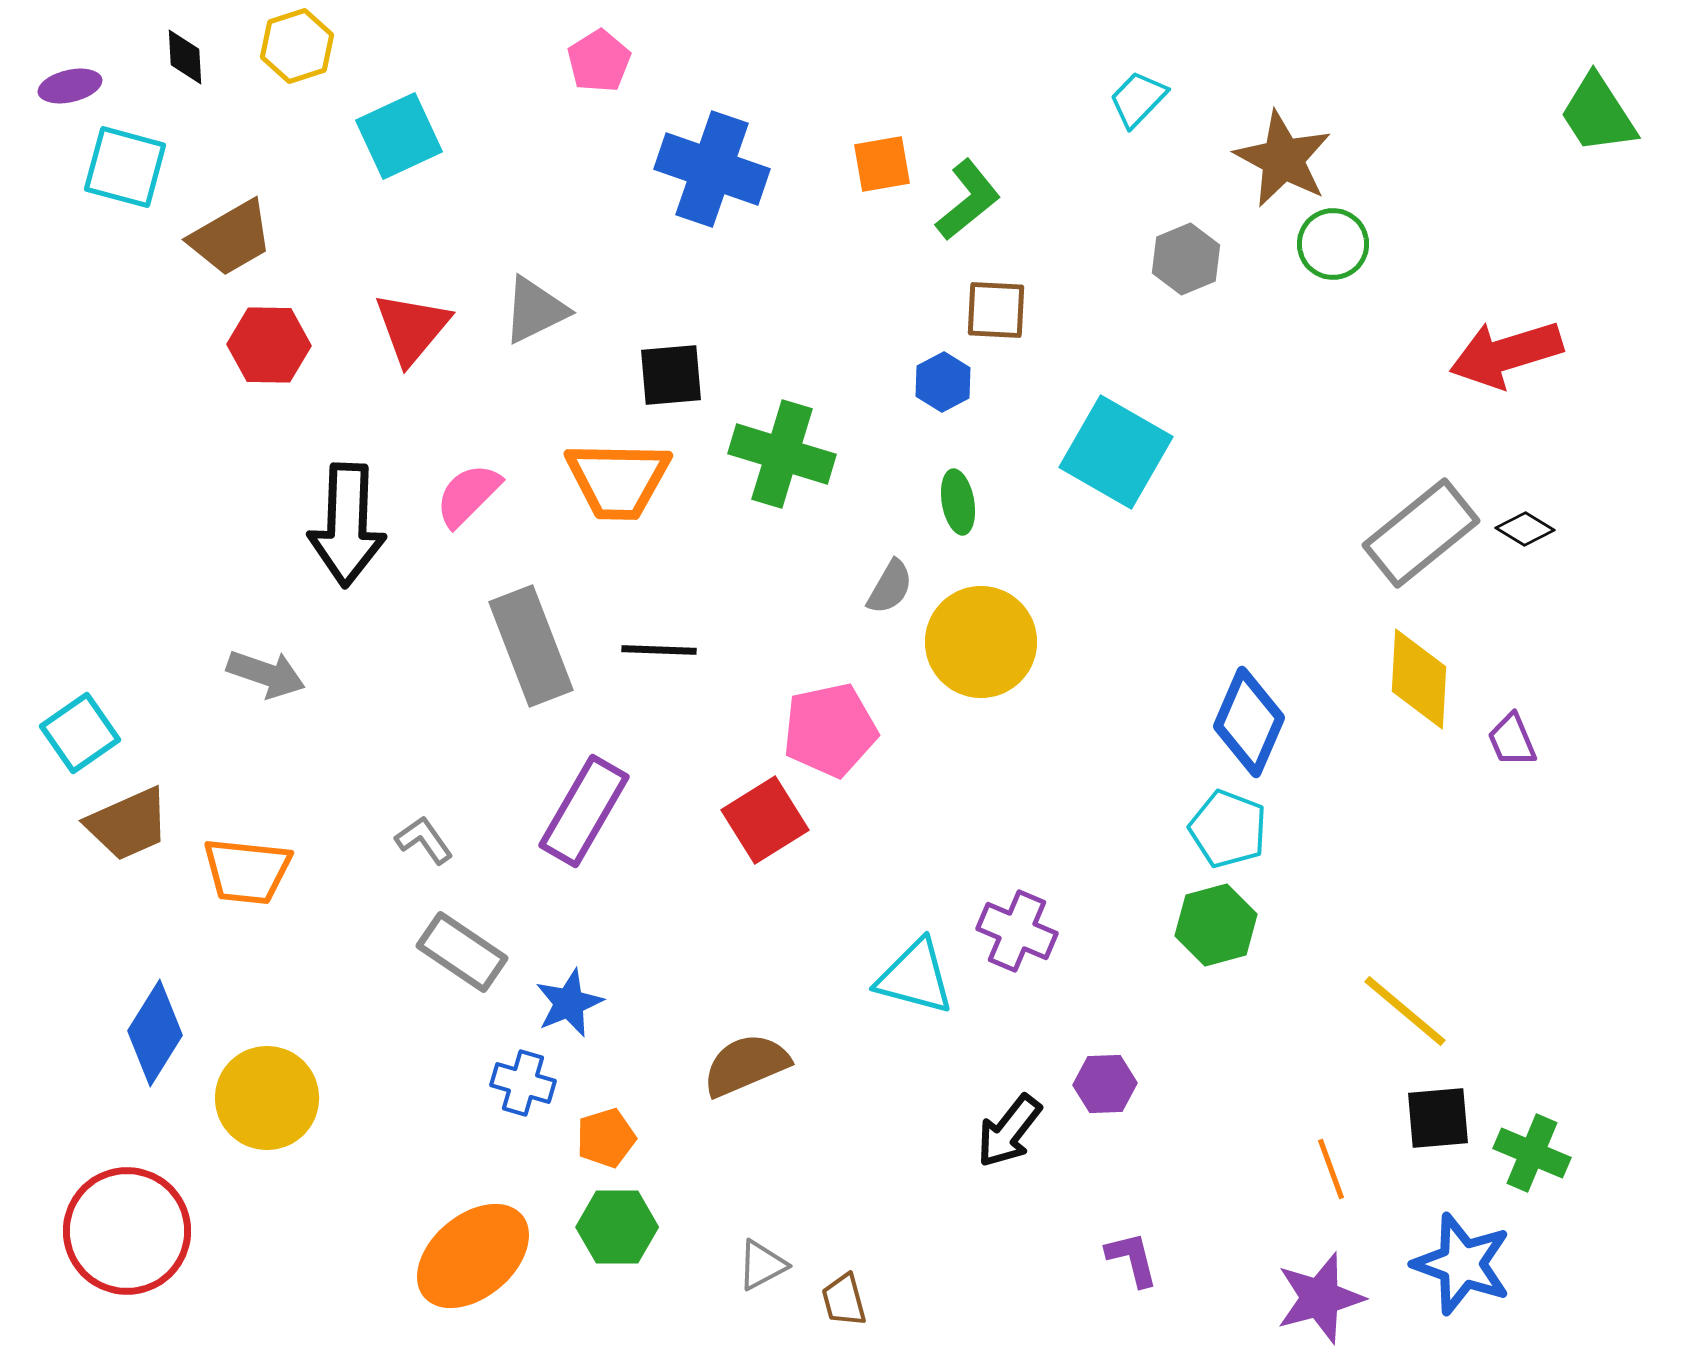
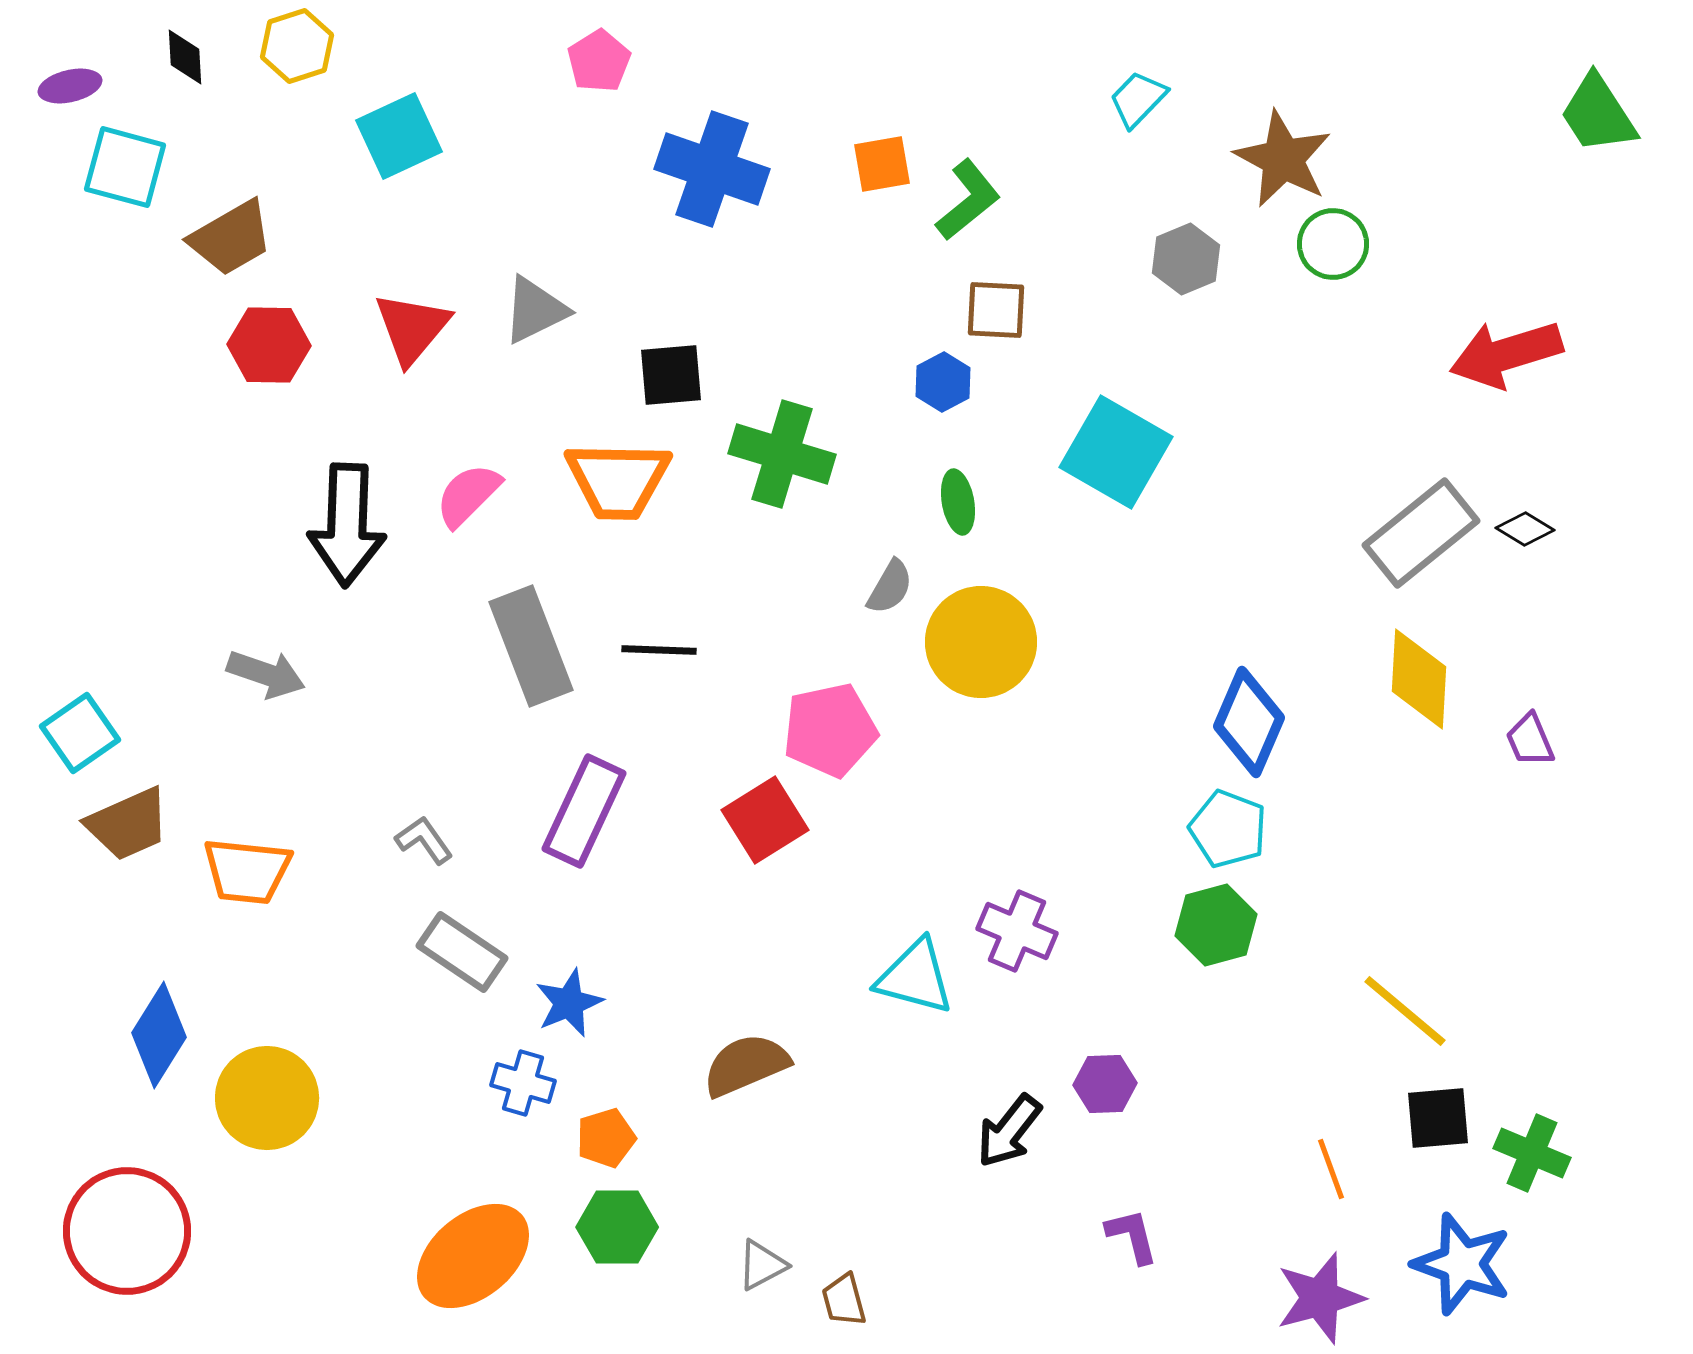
purple trapezoid at (1512, 740): moved 18 px right
purple rectangle at (584, 811): rotated 5 degrees counterclockwise
blue diamond at (155, 1033): moved 4 px right, 2 px down
purple L-shape at (1132, 1259): moved 23 px up
